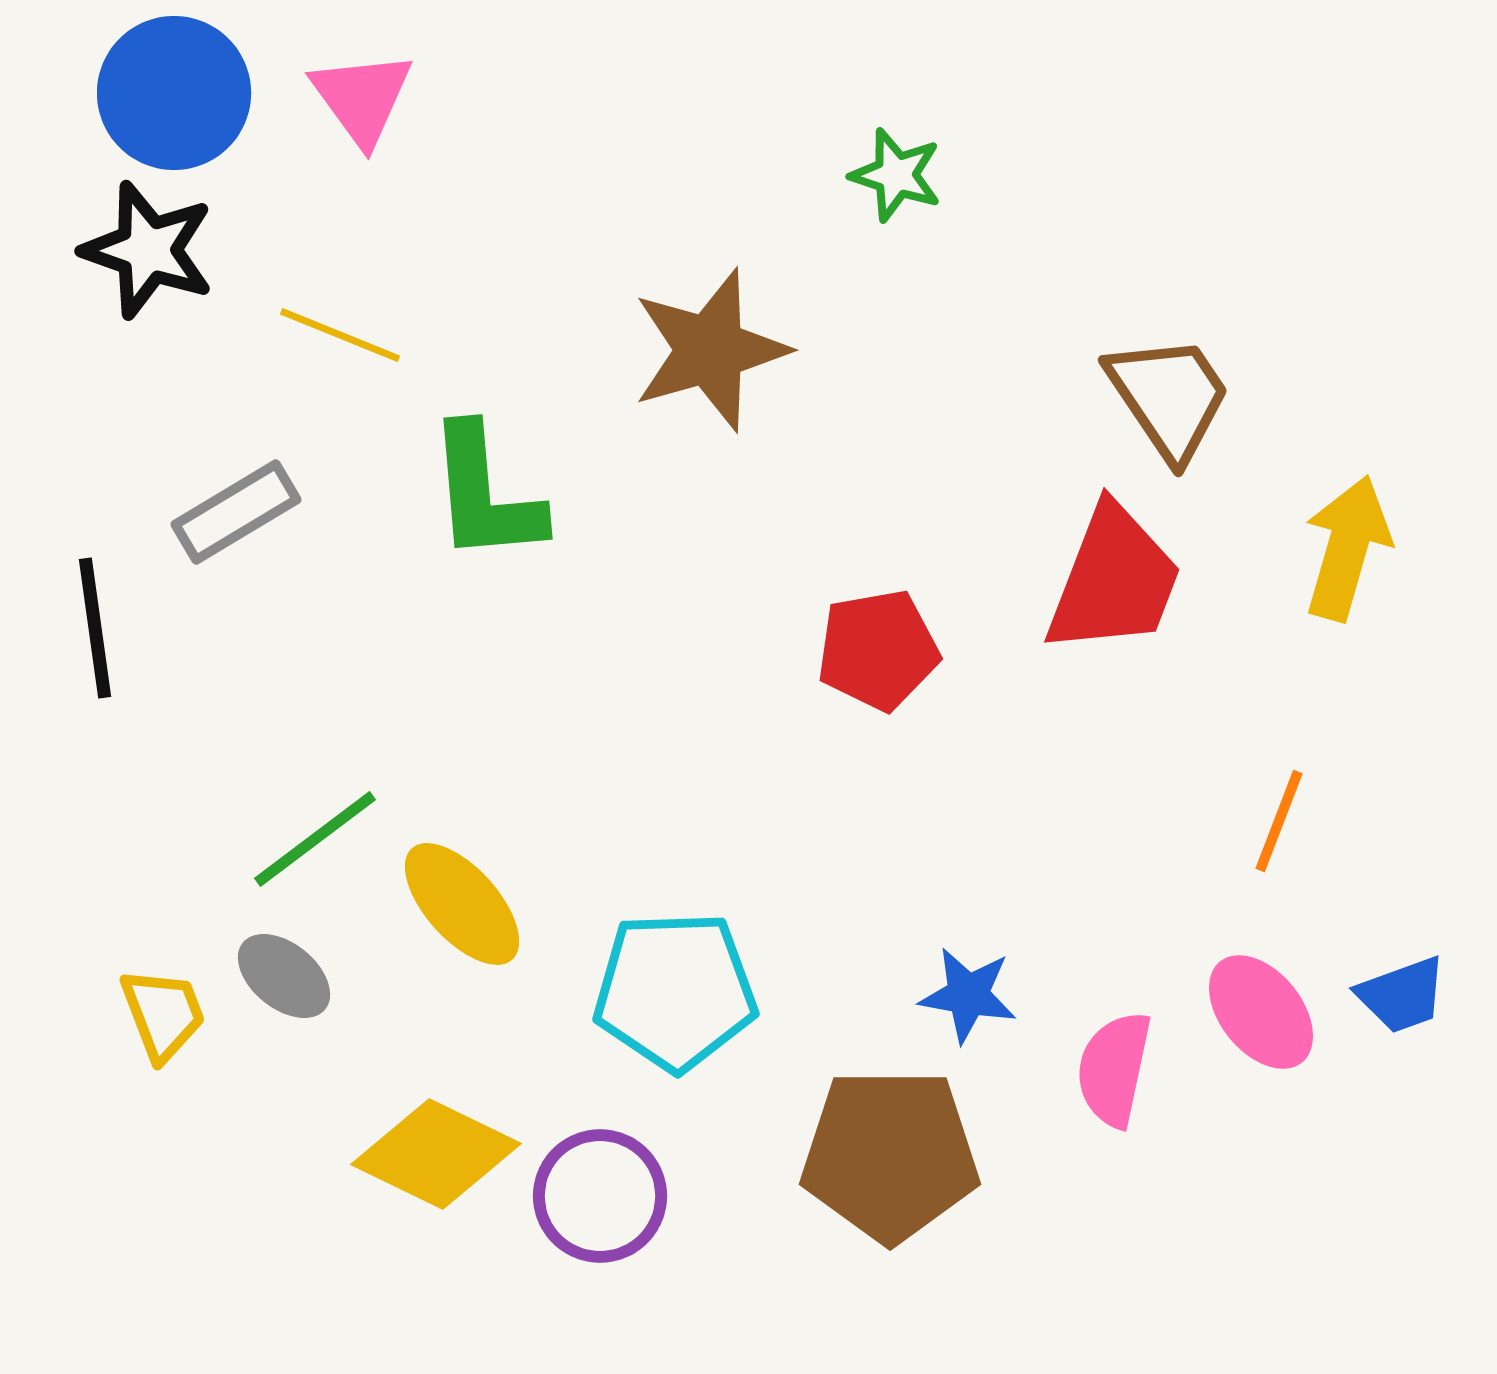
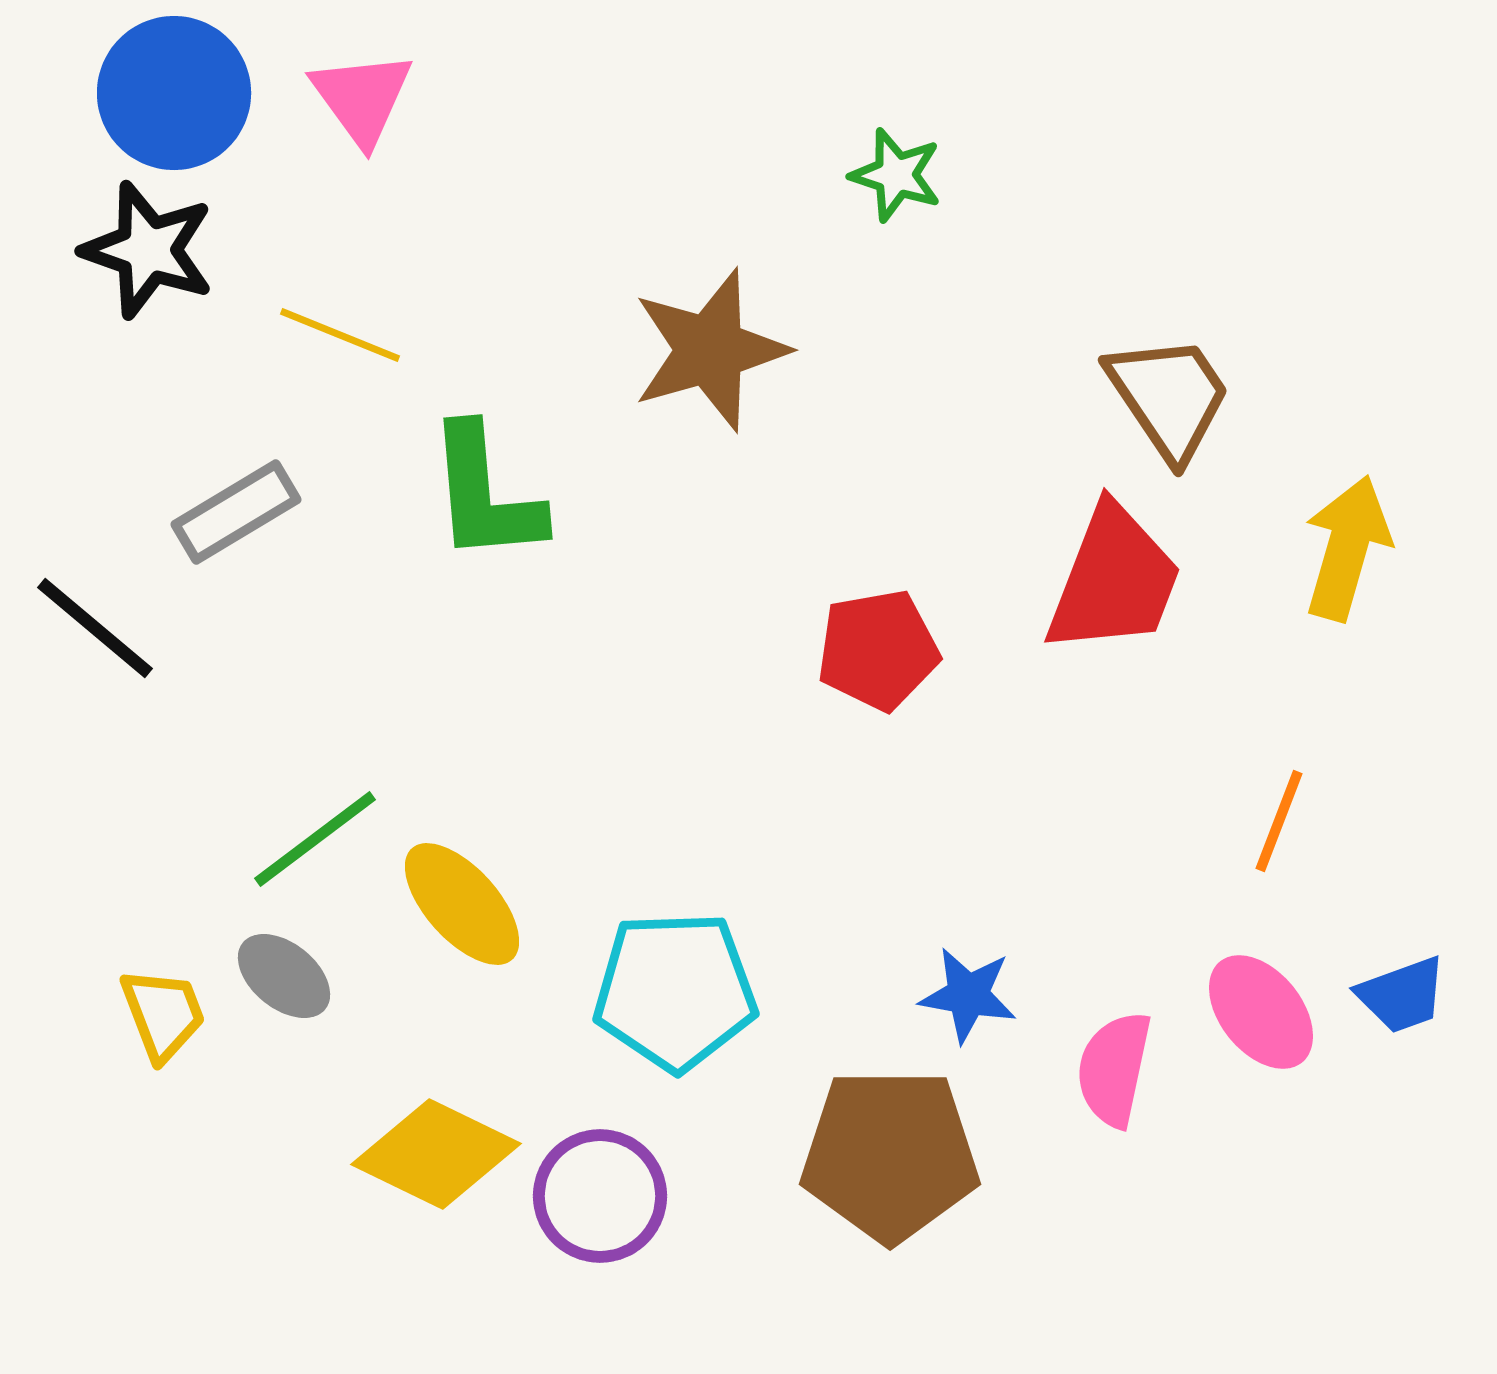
black line: rotated 42 degrees counterclockwise
